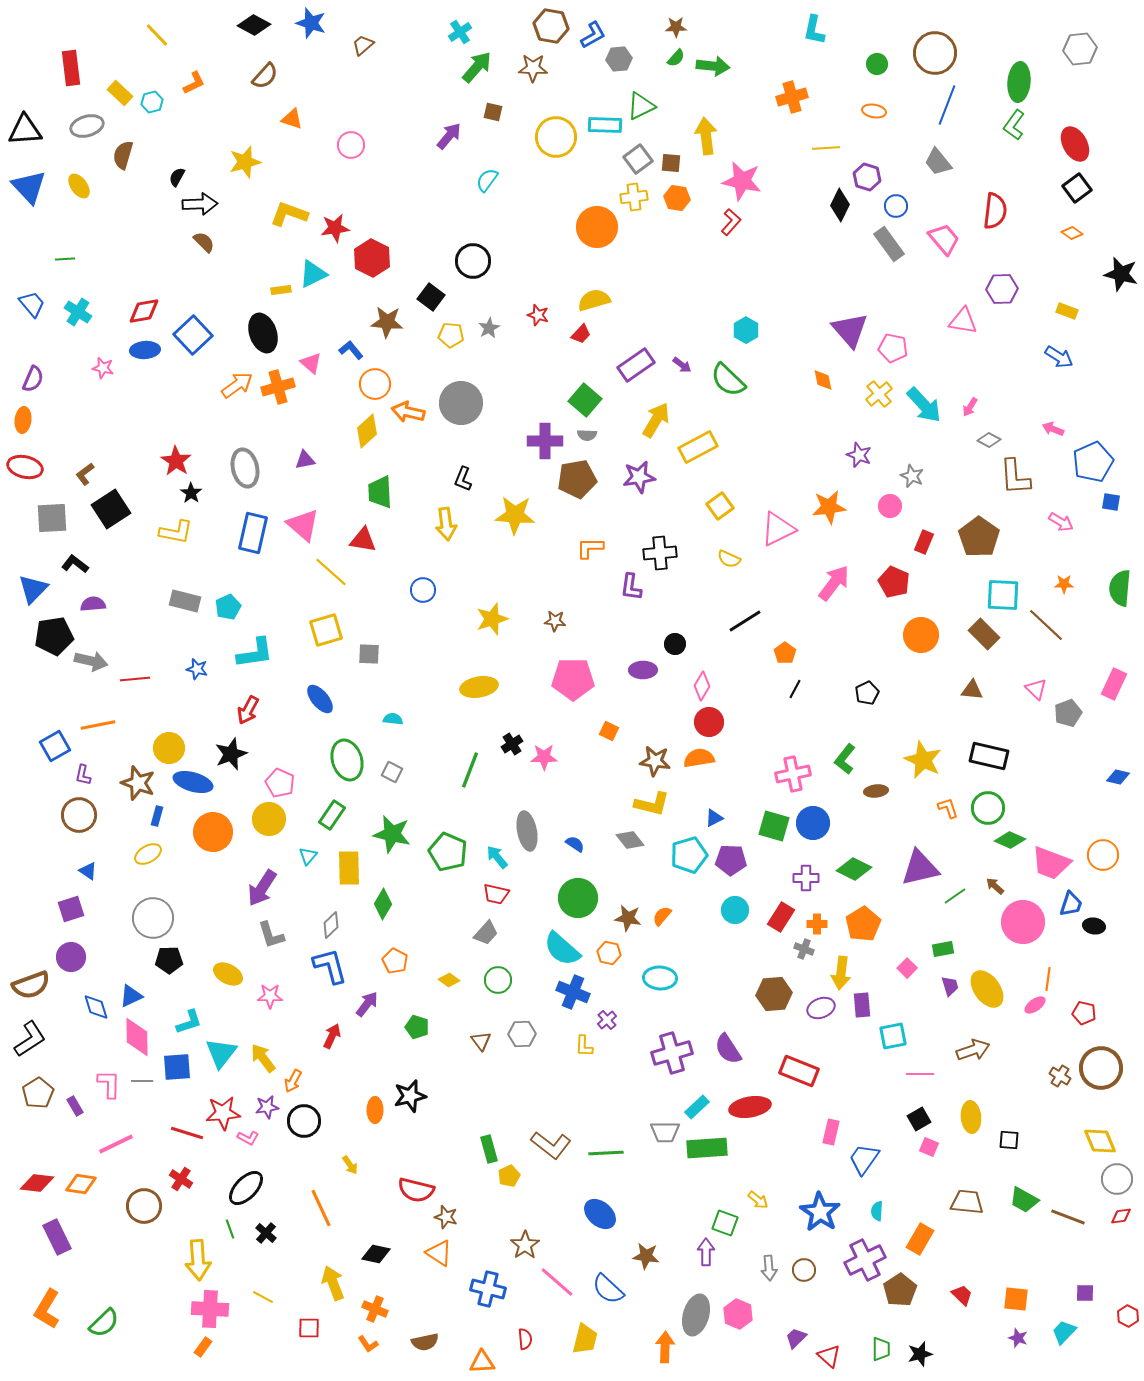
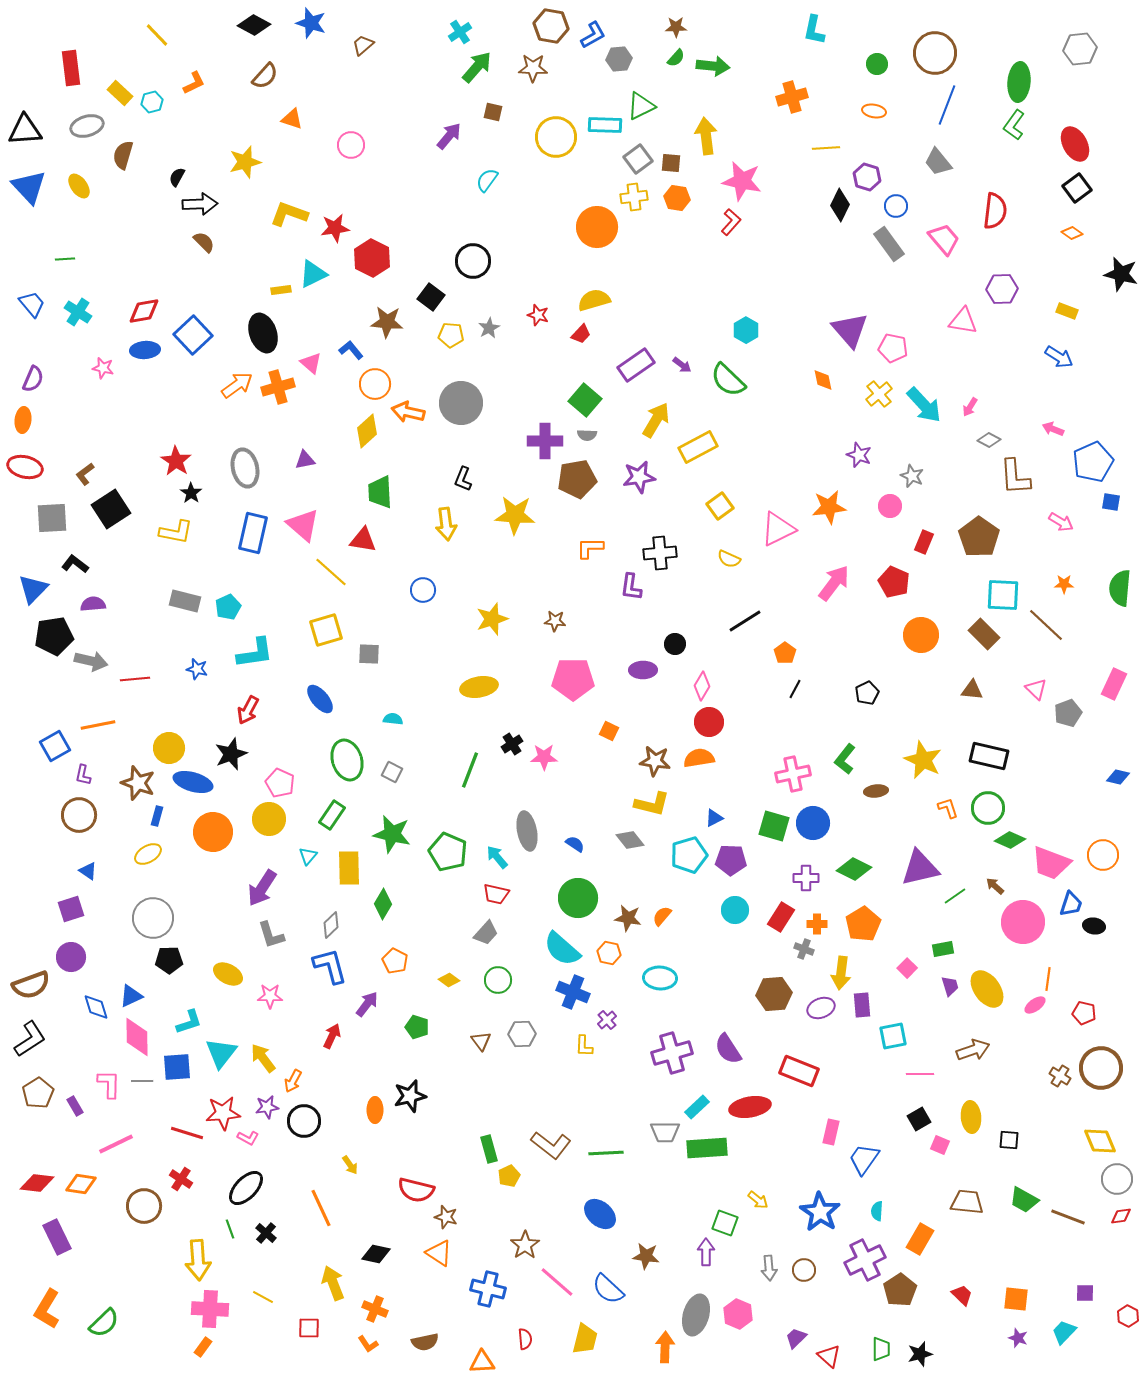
pink square at (929, 1147): moved 11 px right, 2 px up
